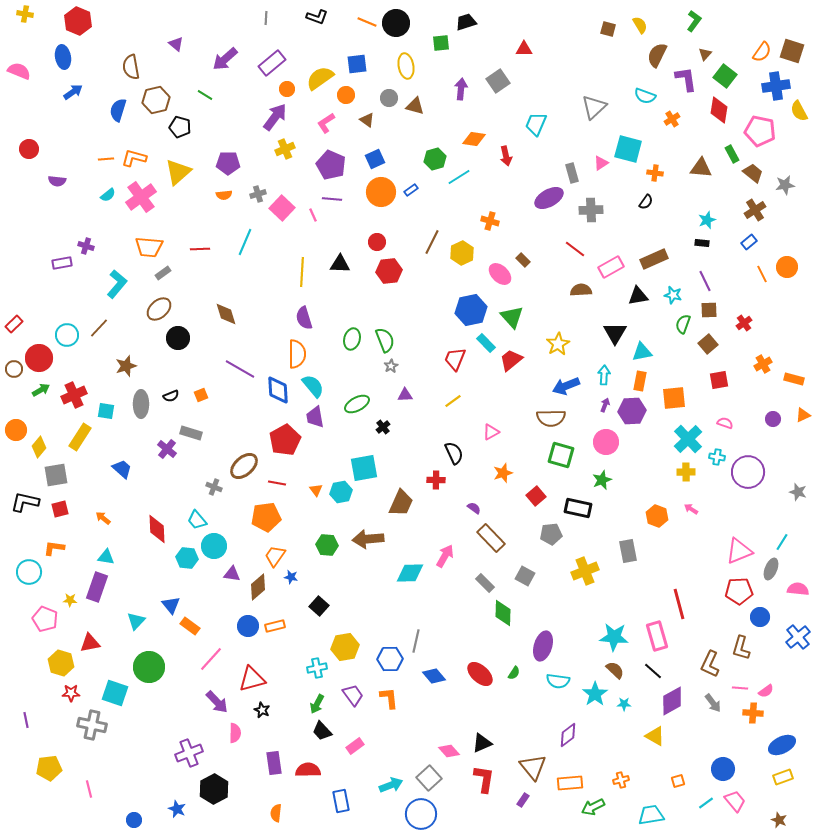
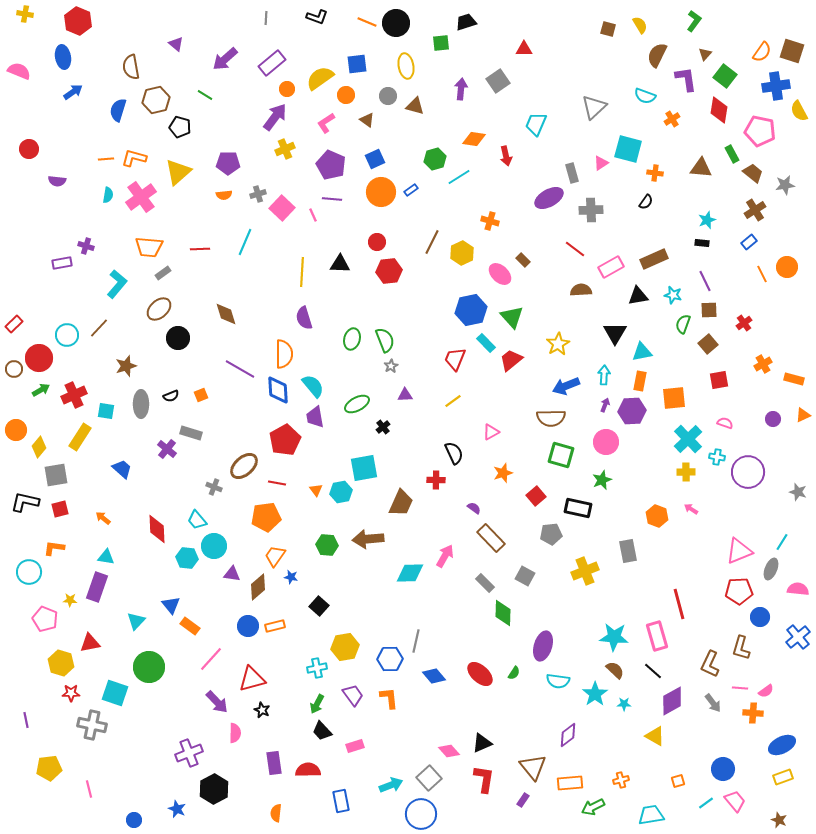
gray circle at (389, 98): moved 1 px left, 2 px up
cyan semicircle at (108, 195): rotated 42 degrees counterclockwise
orange semicircle at (297, 354): moved 13 px left
pink rectangle at (355, 746): rotated 18 degrees clockwise
